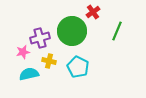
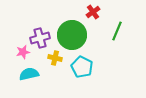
green circle: moved 4 px down
yellow cross: moved 6 px right, 3 px up
cyan pentagon: moved 4 px right
